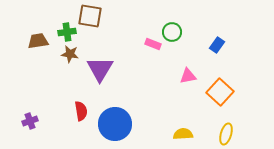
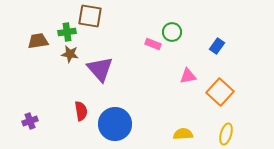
blue rectangle: moved 1 px down
purple triangle: rotated 12 degrees counterclockwise
